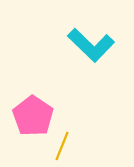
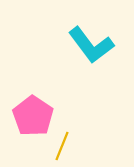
cyan L-shape: rotated 9 degrees clockwise
